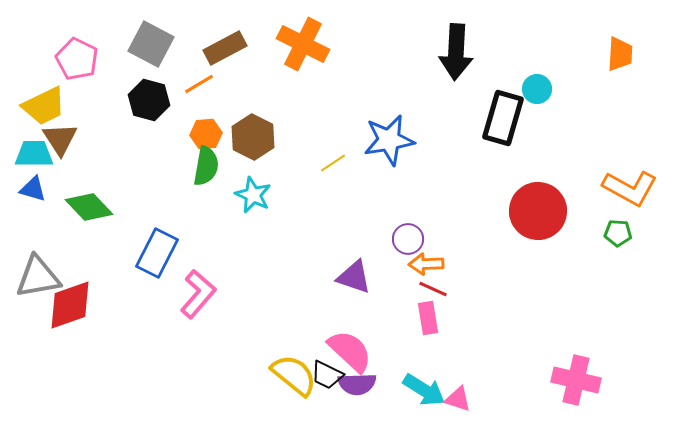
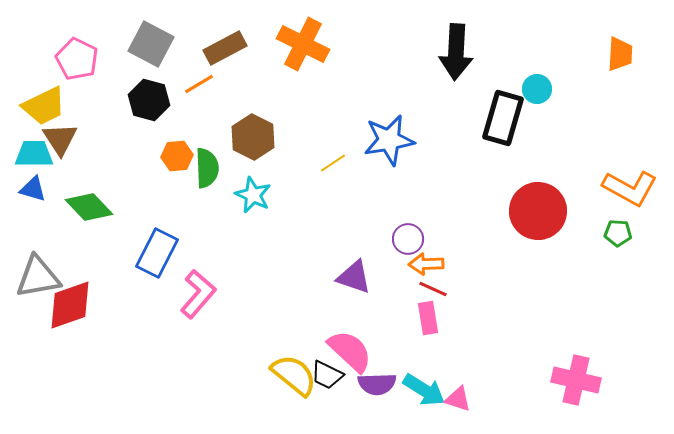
orange hexagon: moved 29 px left, 22 px down
green semicircle: moved 1 px right, 2 px down; rotated 12 degrees counterclockwise
purple semicircle: moved 20 px right
